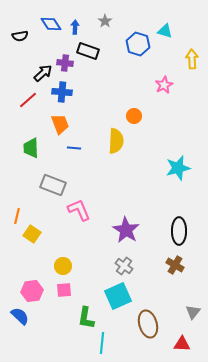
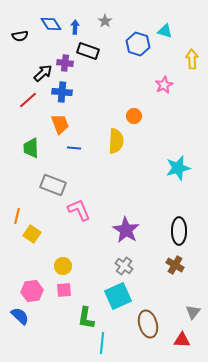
red triangle: moved 4 px up
